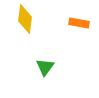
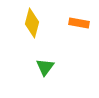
yellow diamond: moved 7 px right, 4 px down; rotated 8 degrees clockwise
